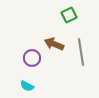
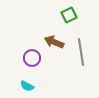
brown arrow: moved 2 px up
